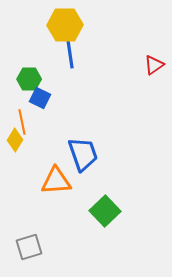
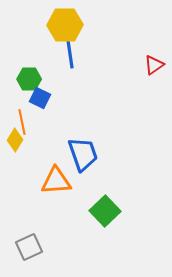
gray square: rotated 8 degrees counterclockwise
